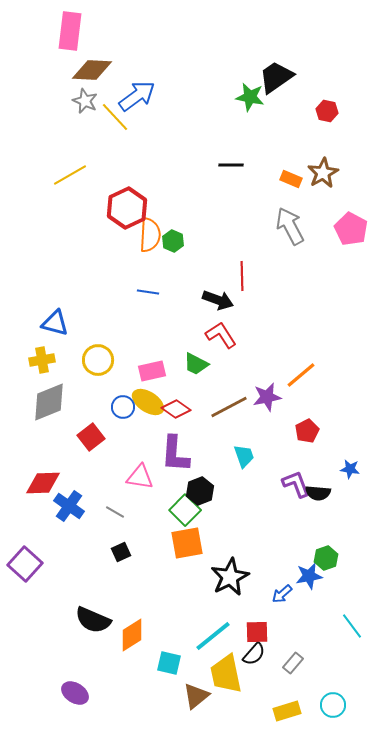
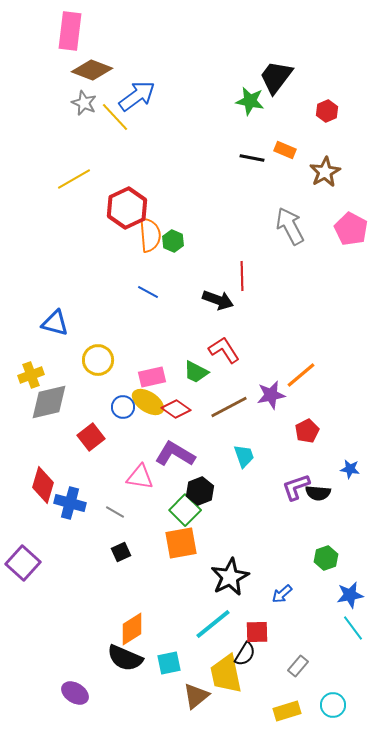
brown diamond at (92, 70): rotated 18 degrees clockwise
black trapezoid at (276, 77): rotated 18 degrees counterclockwise
green star at (250, 97): moved 4 px down
gray star at (85, 101): moved 1 px left, 2 px down
red hexagon at (327, 111): rotated 25 degrees clockwise
black line at (231, 165): moved 21 px right, 7 px up; rotated 10 degrees clockwise
brown star at (323, 173): moved 2 px right, 1 px up
yellow line at (70, 175): moved 4 px right, 4 px down
orange rectangle at (291, 179): moved 6 px left, 29 px up
orange semicircle at (150, 235): rotated 8 degrees counterclockwise
blue line at (148, 292): rotated 20 degrees clockwise
red L-shape at (221, 335): moved 3 px right, 15 px down
yellow cross at (42, 360): moved 11 px left, 15 px down; rotated 10 degrees counterclockwise
green trapezoid at (196, 364): moved 8 px down
pink rectangle at (152, 371): moved 6 px down
purple star at (267, 397): moved 4 px right, 2 px up
gray diamond at (49, 402): rotated 9 degrees clockwise
purple L-shape at (175, 454): rotated 117 degrees clockwise
red diamond at (43, 483): moved 2 px down; rotated 72 degrees counterclockwise
purple L-shape at (296, 484): moved 3 px down; rotated 88 degrees counterclockwise
blue cross at (69, 506): moved 1 px right, 3 px up; rotated 20 degrees counterclockwise
orange square at (187, 543): moved 6 px left
purple square at (25, 564): moved 2 px left, 1 px up
blue star at (309, 576): moved 41 px right, 19 px down
black semicircle at (93, 620): moved 32 px right, 38 px down
cyan line at (352, 626): moved 1 px right, 2 px down
orange diamond at (132, 635): moved 6 px up
cyan line at (213, 636): moved 12 px up
black semicircle at (254, 654): moved 9 px left; rotated 10 degrees counterclockwise
cyan square at (169, 663): rotated 25 degrees counterclockwise
gray rectangle at (293, 663): moved 5 px right, 3 px down
